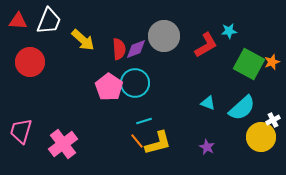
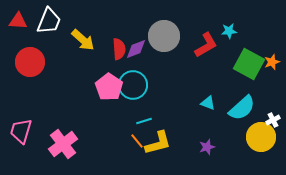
cyan circle: moved 2 px left, 2 px down
purple star: rotated 28 degrees clockwise
